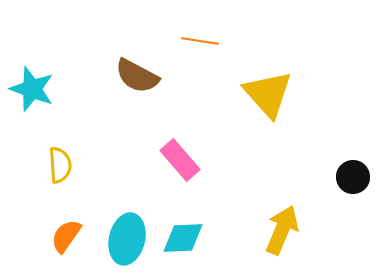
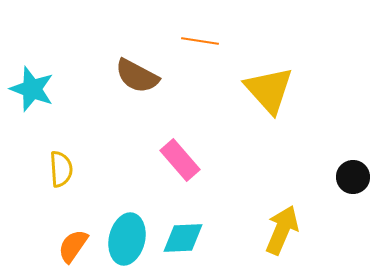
yellow triangle: moved 1 px right, 4 px up
yellow semicircle: moved 1 px right, 4 px down
orange semicircle: moved 7 px right, 10 px down
